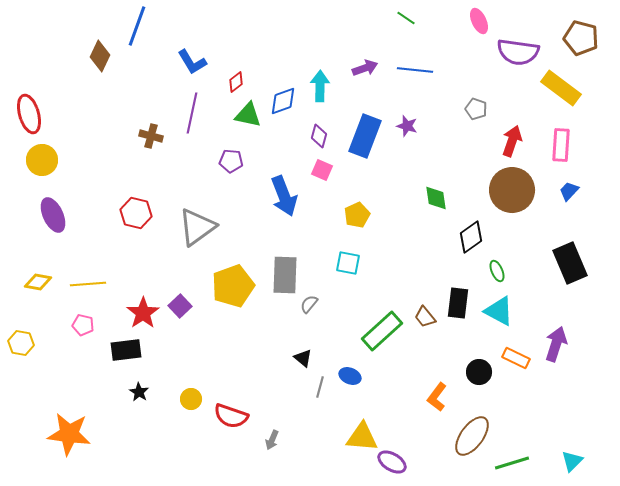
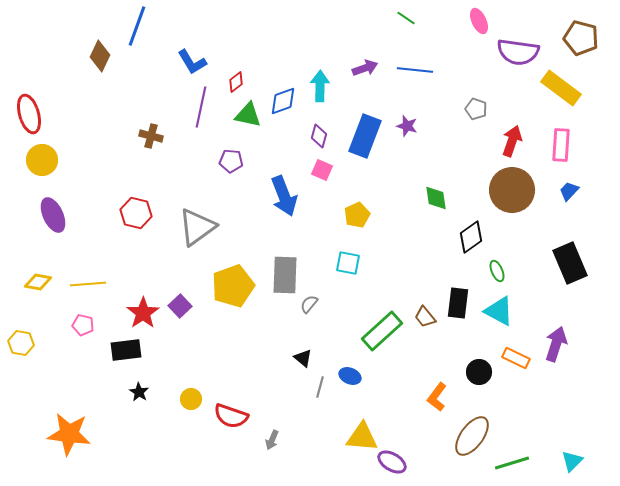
purple line at (192, 113): moved 9 px right, 6 px up
